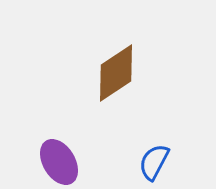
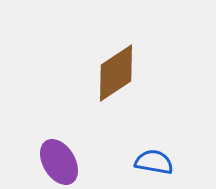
blue semicircle: rotated 72 degrees clockwise
